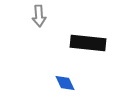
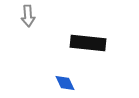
gray arrow: moved 11 px left
